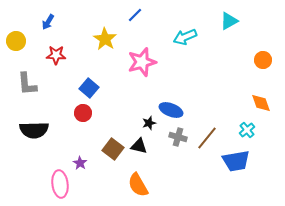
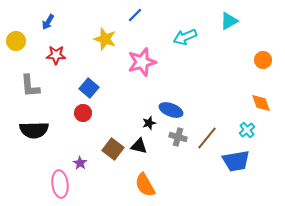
yellow star: rotated 15 degrees counterclockwise
gray L-shape: moved 3 px right, 2 px down
orange semicircle: moved 7 px right
